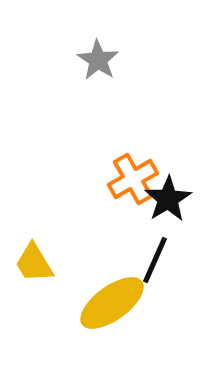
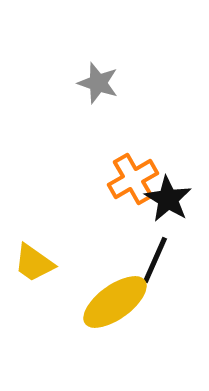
gray star: moved 23 px down; rotated 15 degrees counterclockwise
black star: rotated 9 degrees counterclockwise
yellow trapezoid: rotated 24 degrees counterclockwise
yellow ellipse: moved 3 px right, 1 px up
